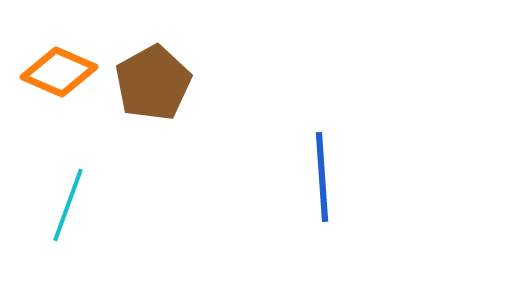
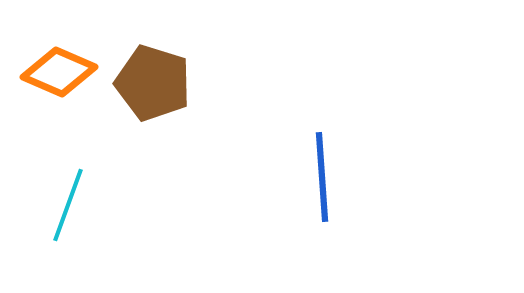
brown pentagon: rotated 26 degrees counterclockwise
